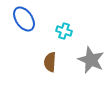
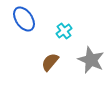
cyan cross: rotated 35 degrees clockwise
brown semicircle: rotated 36 degrees clockwise
